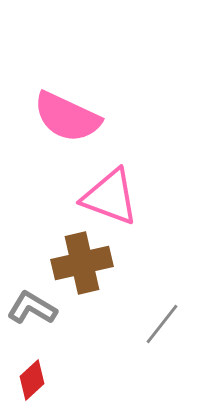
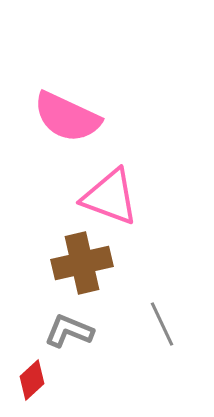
gray L-shape: moved 37 px right, 23 px down; rotated 9 degrees counterclockwise
gray line: rotated 63 degrees counterclockwise
